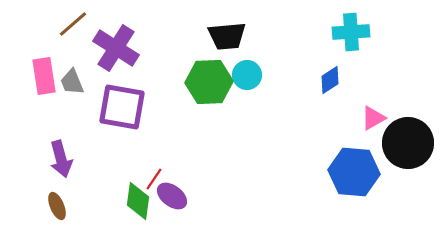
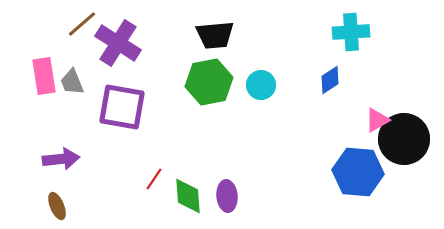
brown line: moved 9 px right
black trapezoid: moved 12 px left, 1 px up
purple cross: moved 2 px right, 5 px up
cyan circle: moved 14 px right, 10 px down
green hexagon: rotated 9 degrees counterclockwise
pink triangle: moved 4 px right, 2 px down
black circle: moved 4 px left, 4 px up
purple arrow: rotated 81 degrees counterclockwise
blue hexagon: moved 4 px right
purple ellipse: moved 55 px right; rotated 48 degrees clockwise
green diamond: moved 50 px right, 5 px up; rotated 12 degrees counterclockwise
